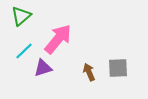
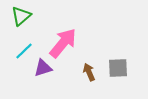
pink arrow: moved 5 px right, 4 px down
